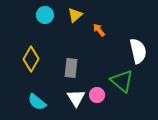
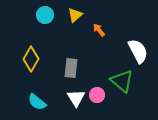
white semicircle: rotated 15 degrees counterclockwise
